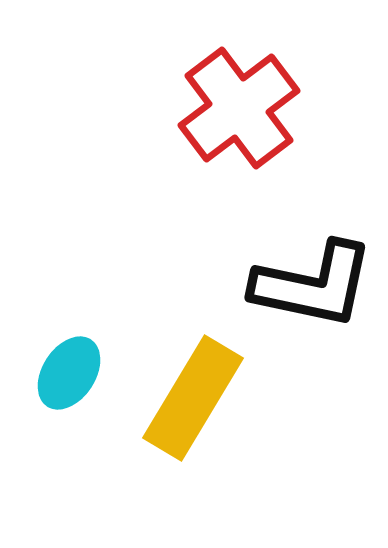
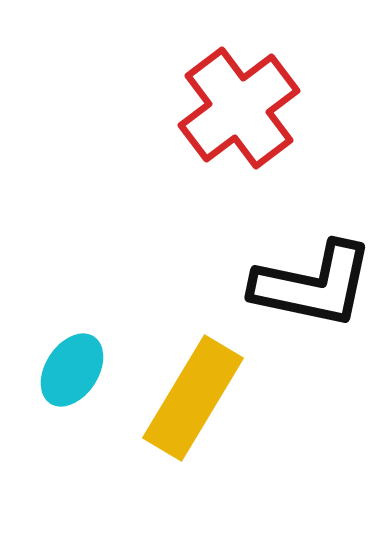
cyan ellipse: moved 3 px right, 3 px up
